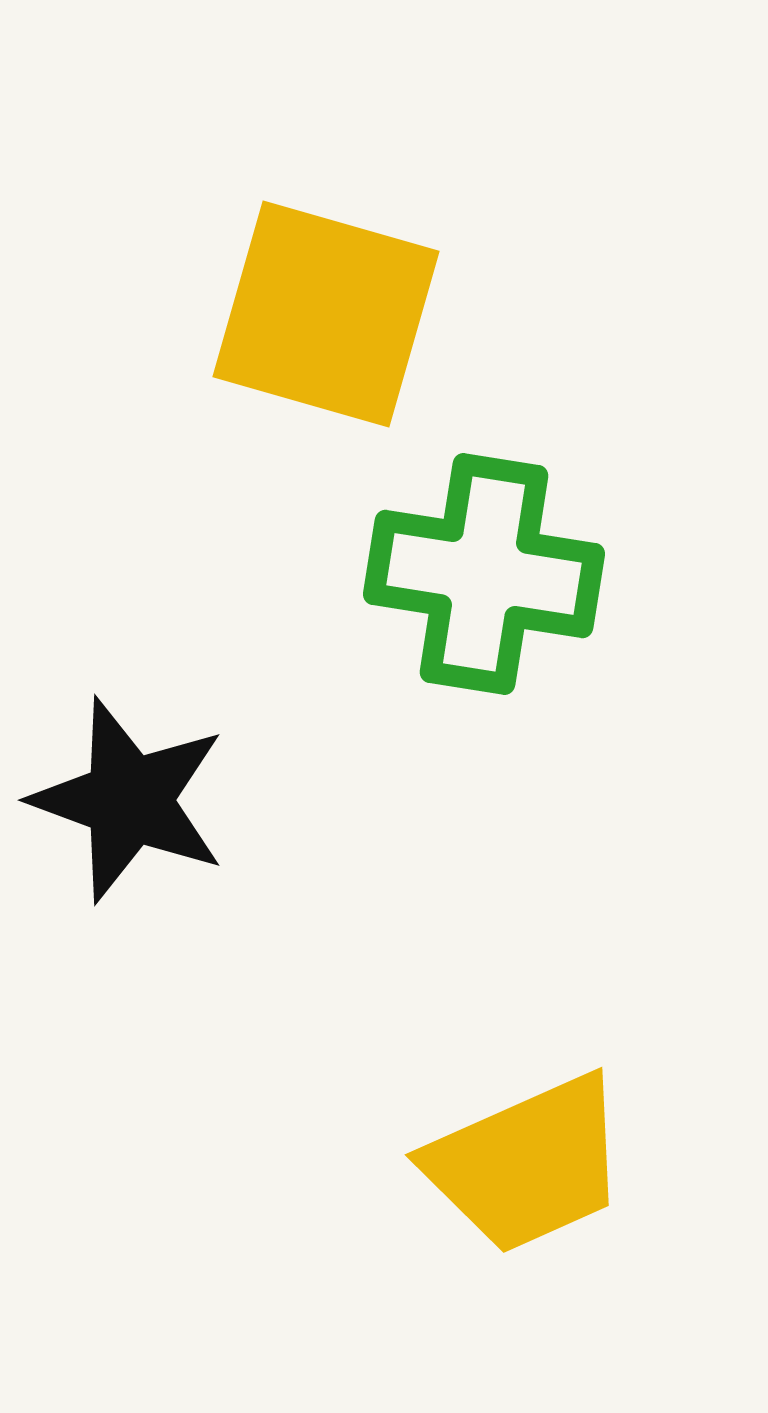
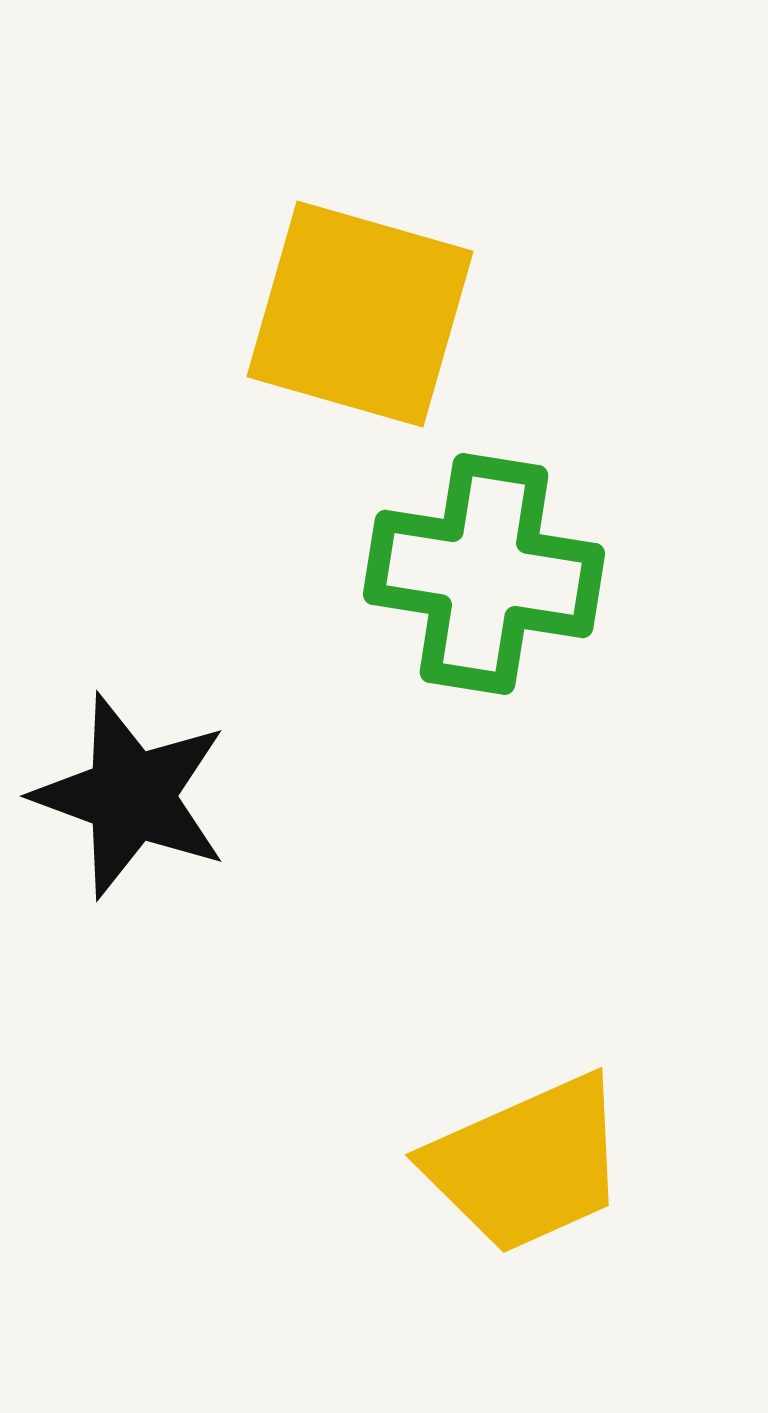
yellow square: moved 34 px right
black star: moved 2 px right, 4 px up
